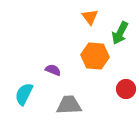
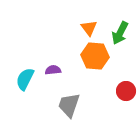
orange triangle: moved 1 px left, 11 px down
purple semicircle: rotated 28 degrees counterclockwise
red circle: moved 2 px down
cyan semicircle: moved 1 px right, 15 px up
gray trapezoid: rotated 68 degrees counterclockwise
